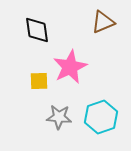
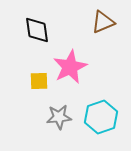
gray star: rotated 10 degrees counterclockwise
